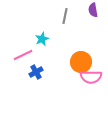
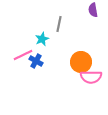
gray line: moved 6 px left, 8 px down
blue cross: moved 11 px up; rotated 32 degrees counterclockwise
